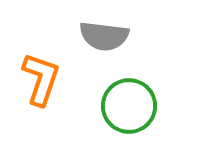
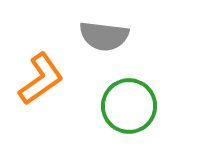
orange L-shape: rotated 36 degrees clockwise
